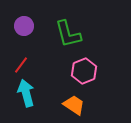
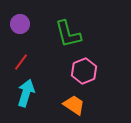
purple circle: moved 4 px left, 2 px up
red line: moved 3 px up
cyan arrow: rotated 32 degrees clockwise
